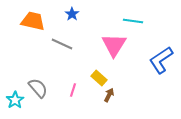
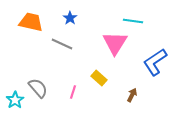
blue star: moved 2 px left, 4 px down
orange trapezoid: moved 2 px left, 1 px down
pink triangle: moved 1 px right, 2 px up
blue L-shape: moved 6 px left, 2 px down
pink line: moved 2 px down
brown arrow: moved 23 px right
